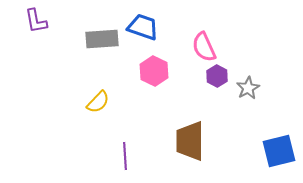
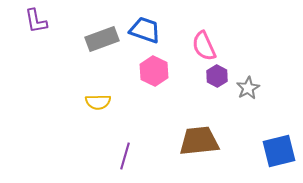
blue trapezoid: moved 2 px right, 3 px down
gray rectangle: rotated 16 degrees counterclockwise
pink semicircle: moved 1 px up
yellow semicircle: rotated 45 degrees clockwise
brown trapezoid: moved 9 px right; rotated 84 degrees clockwise
purple line: rotated 20 degrees clockwise
